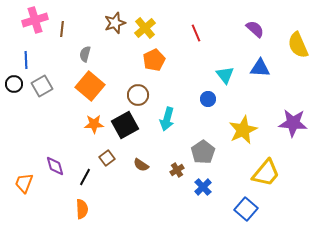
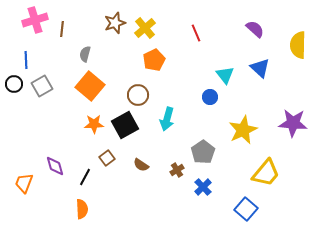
yellow semicircle: rotated 24 degrees clockwise
blue triangle: rotated 40 degrees clockwise
blue circle: moved 2 px right, 2 px up
